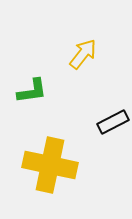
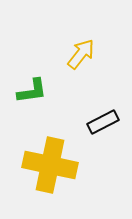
yellow arrow: moved 2 px left
black rectangle: moved 10 px left
